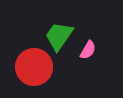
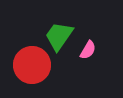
red circle: moved 2 px left, 2 px up
